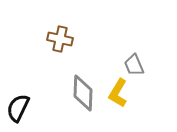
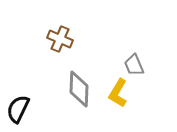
brown cross: rotated 10 degrees clockwise
gray diamond: moved 4 px left, 4 px up
black semicircle: moved 1 px down
